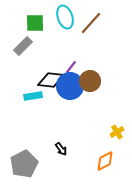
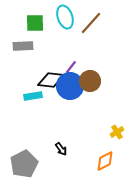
gray rectangle: rotated 42 degrees clockwise
